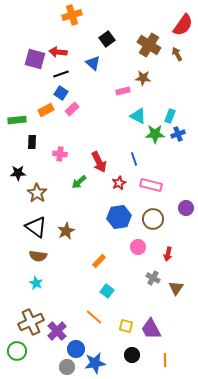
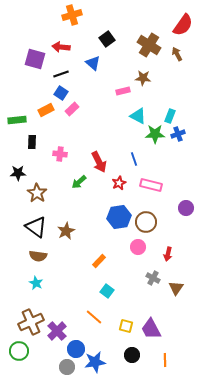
red arrow at (58, 52): moved 3 px right, 5 px up
brown circle at (153, 219): moved 7 px left, 3 px down
green circle at (17, 351): moved 2 px right
blue star at (95, 363): moved 1 px up
